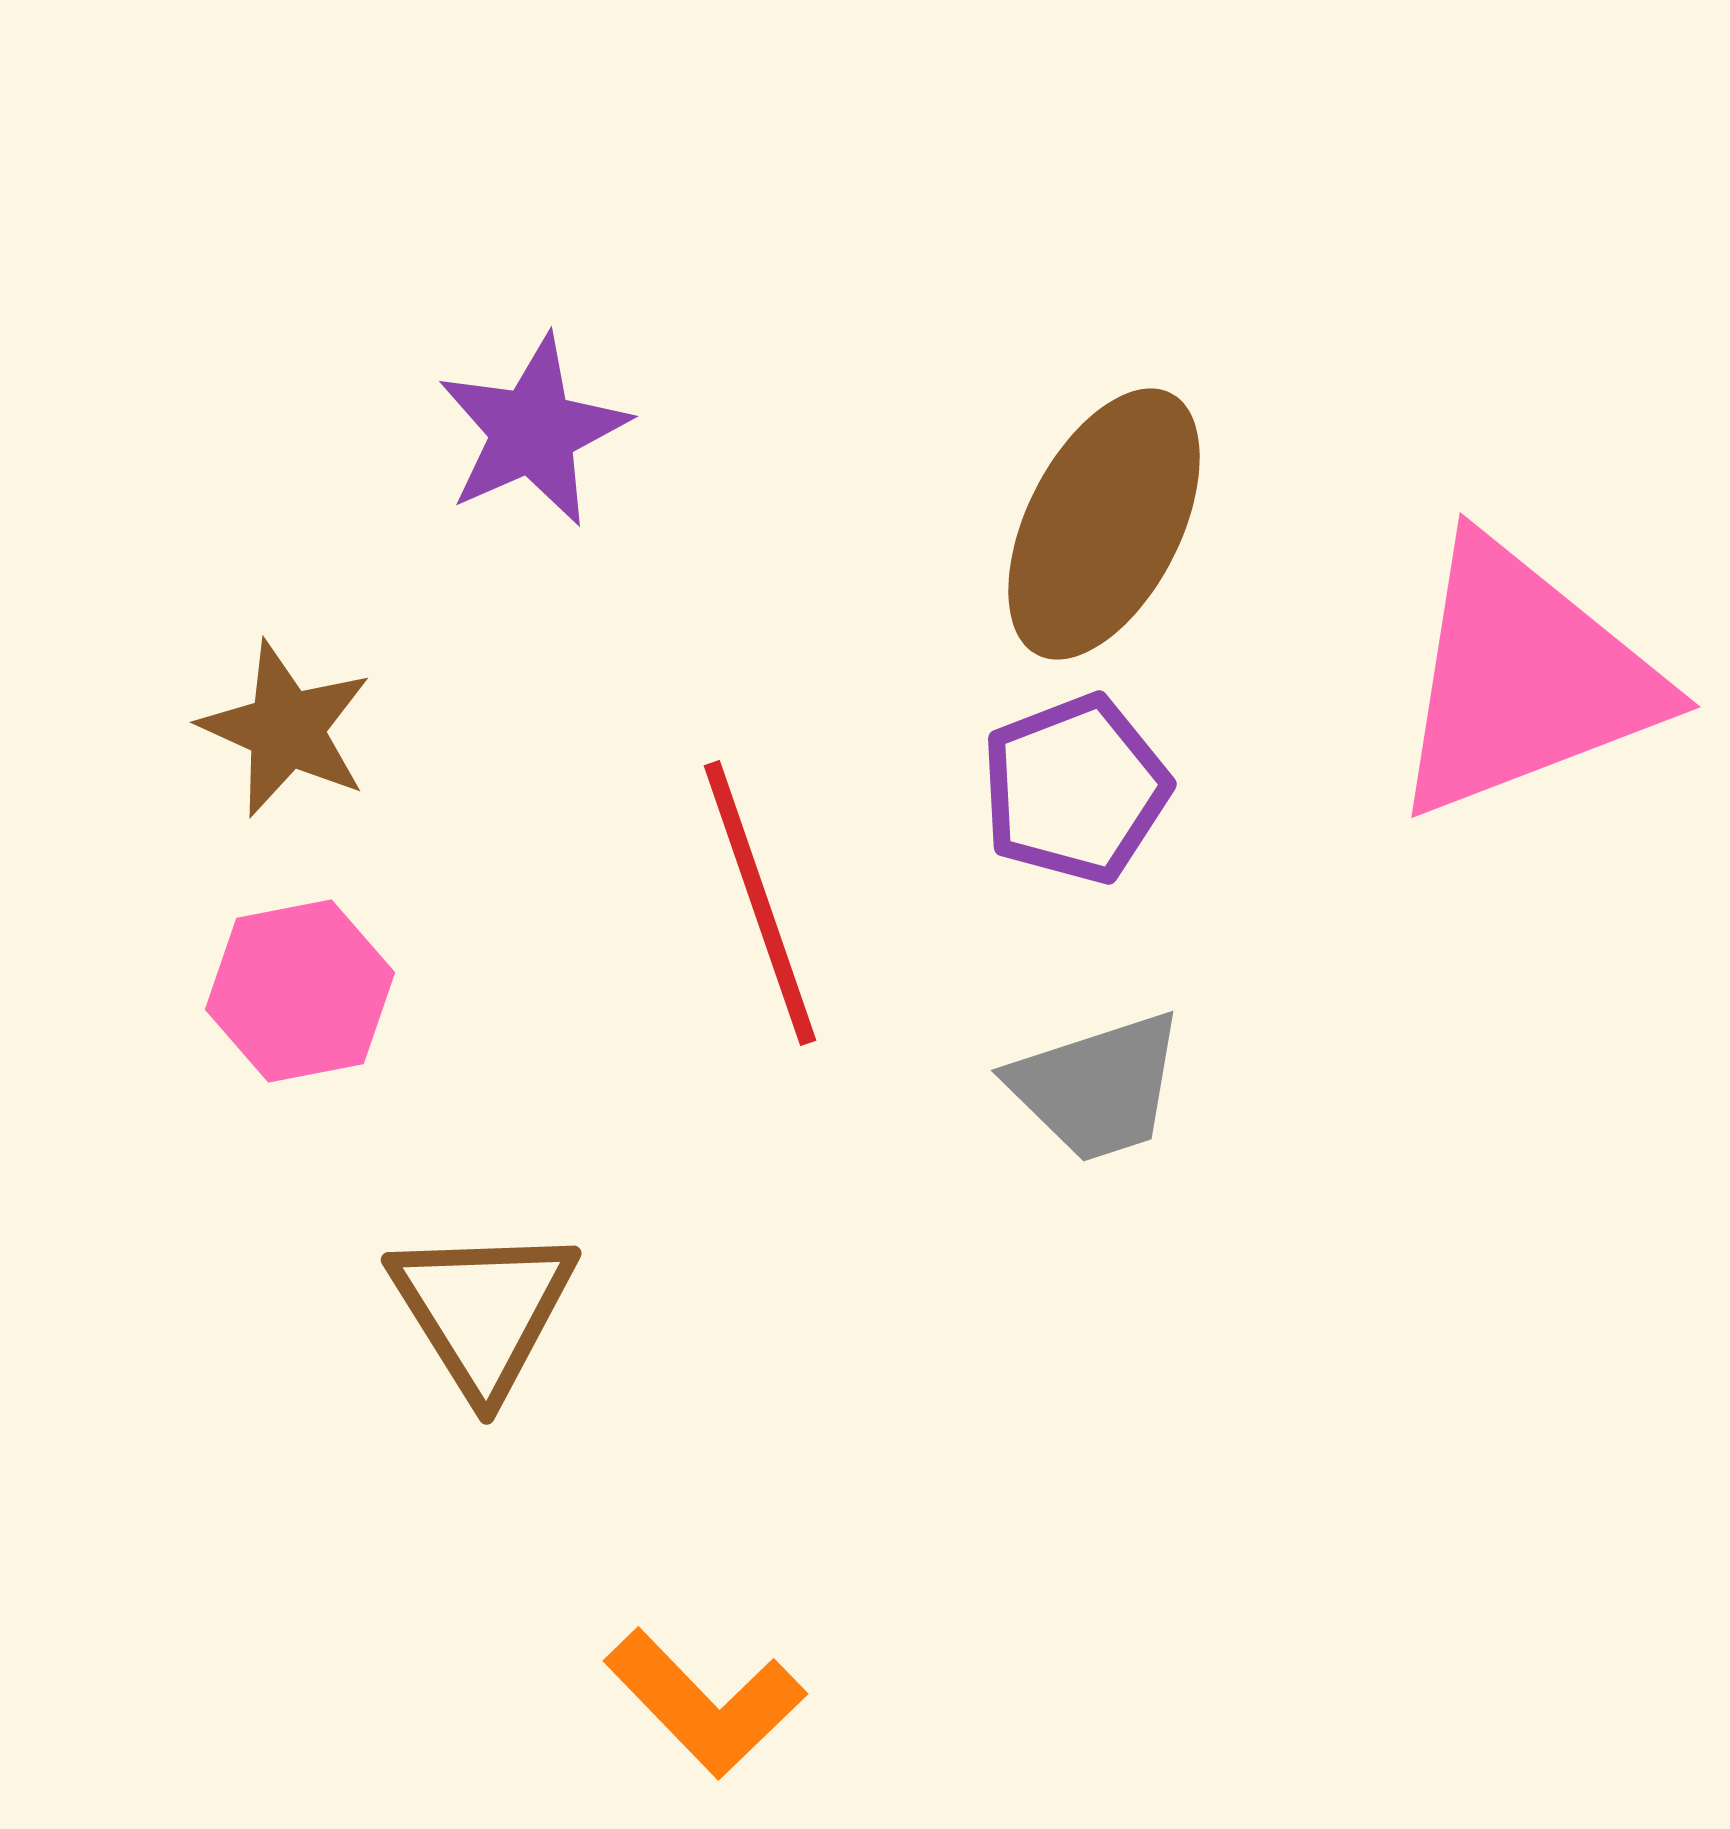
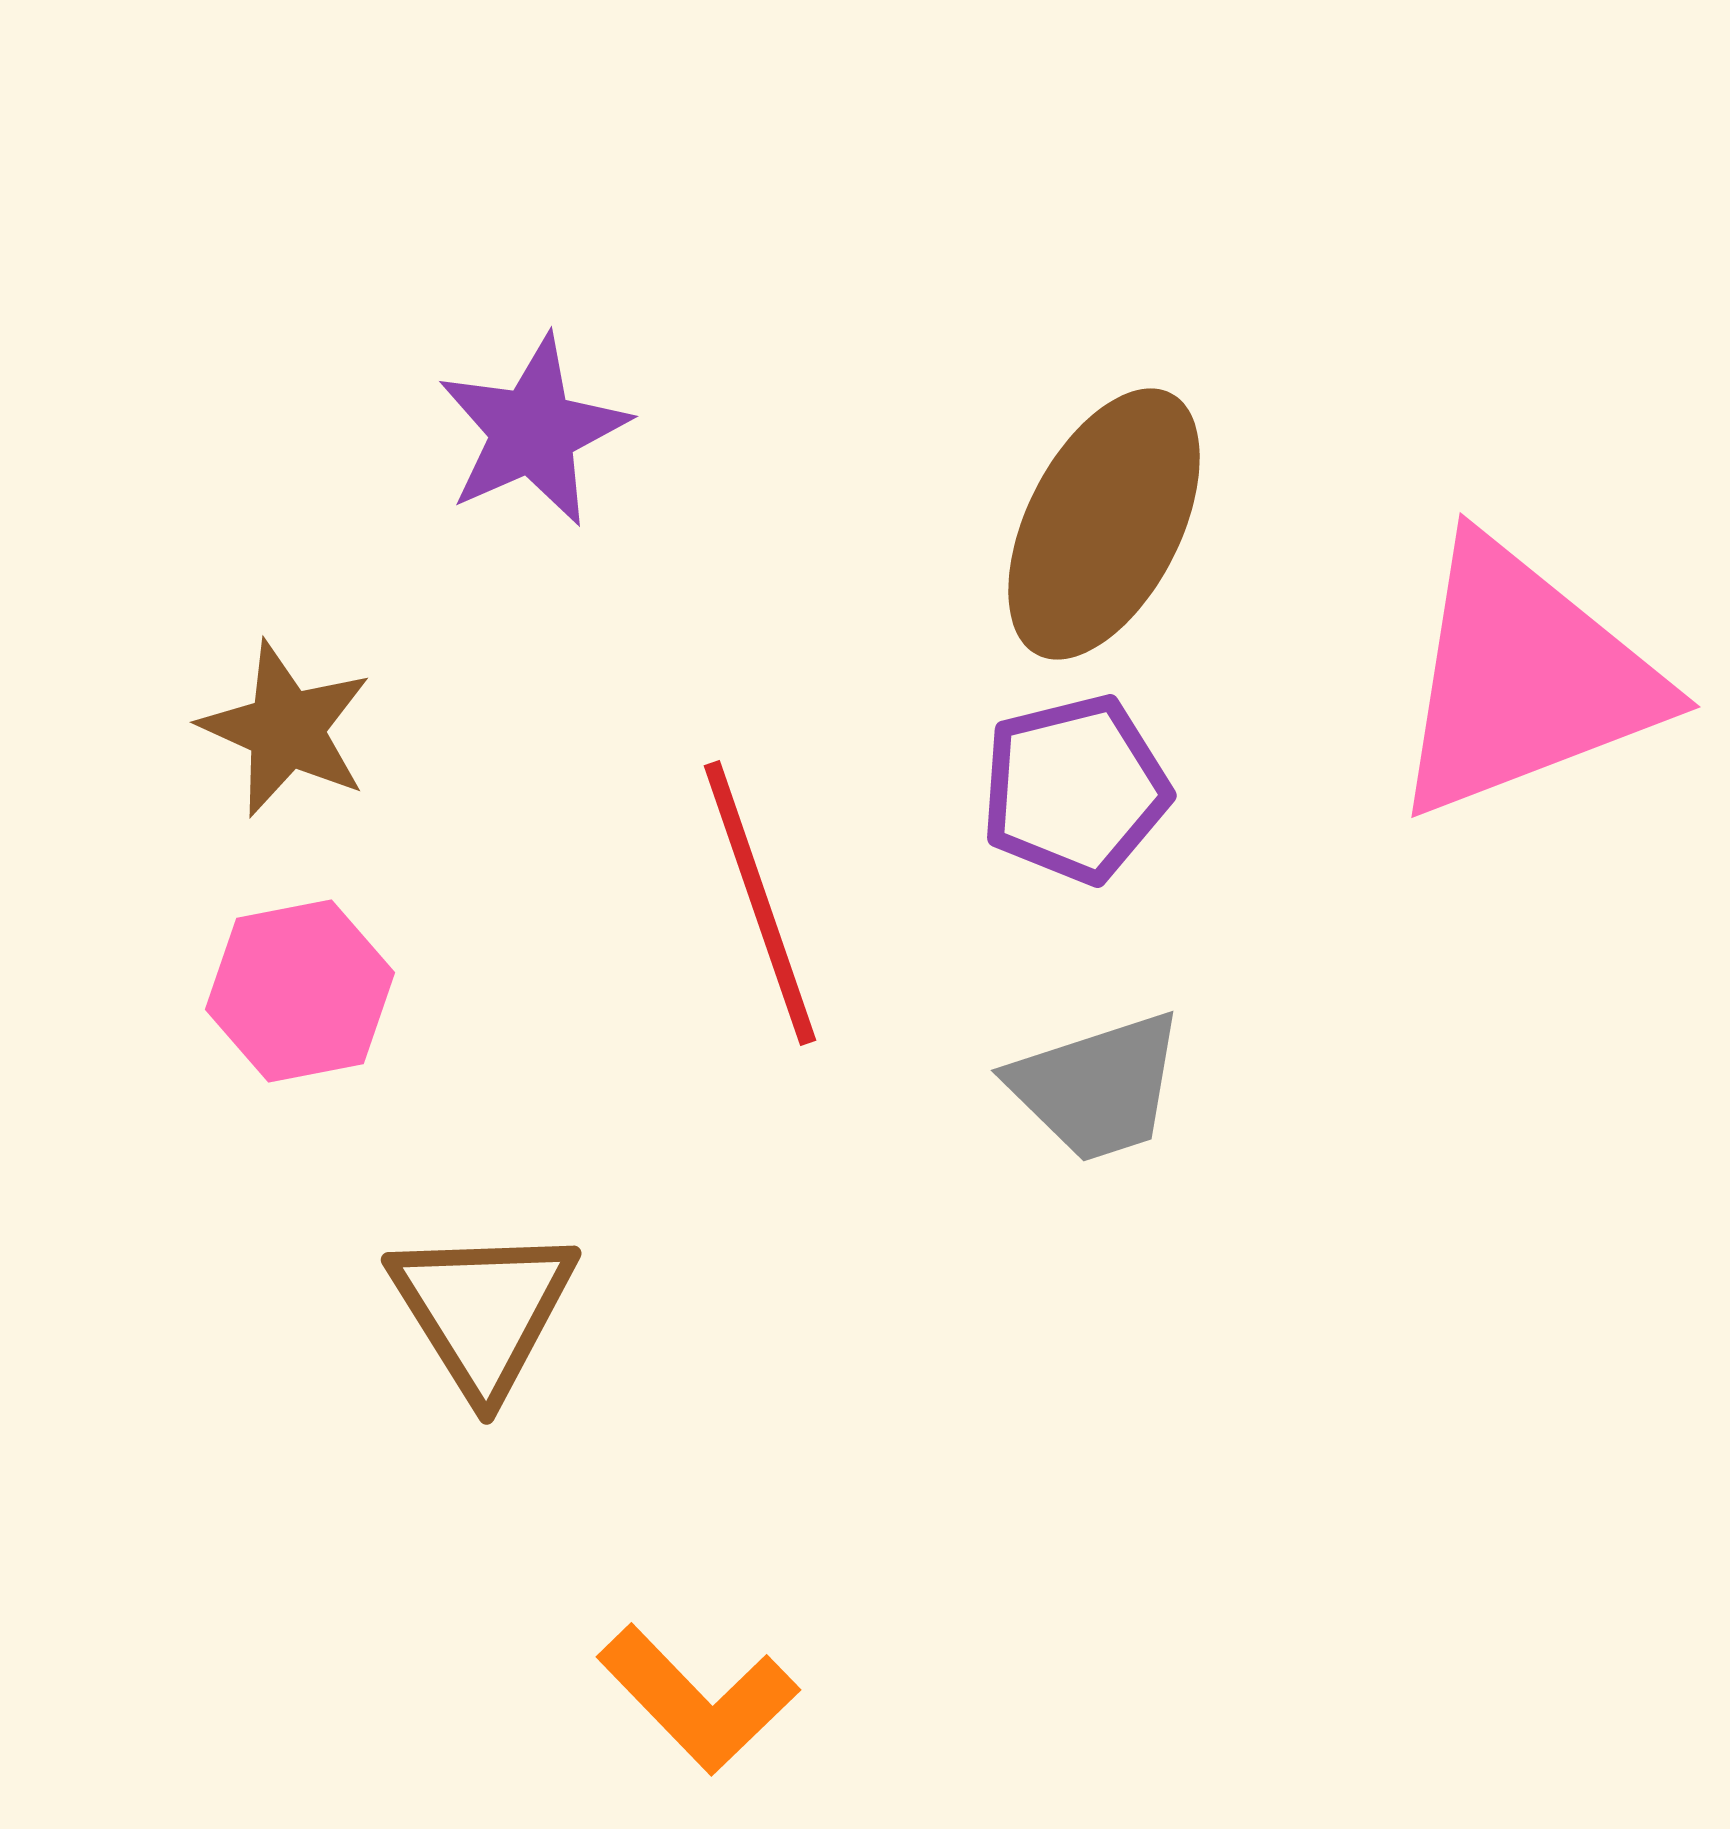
purple pentagon: rotated 7 degrees clockwise
orange L-shape: moved 7 px left, 4 px up
